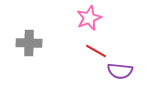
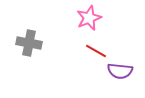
gray cross: rotated 10 degrees clockwise
